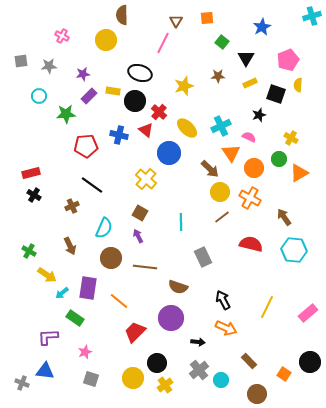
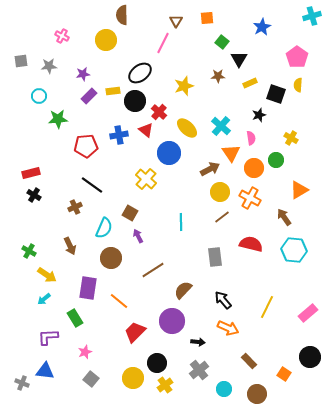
black triangle at (246, 58): moved 7 px left, 1 px down
pink pentagon at (288, 60): moved 9 px right, 3 px up; rotated 15 degrees counterclockwise
black ellipse at (140, 73): rotated 55 degrees counterclockwise
yellow rectangle at (113, 91): rotated 16 degrees counterclockwise
green star at (66, 114): moved 8 px left, 5 px down
cyan cross at (221, 126): rotated 24 degrees counterclockwise
blue cross at (119, 135): rotated 24 degrees counterclockwise
pink semicircle at (249, 137): moved 2 px right, 1 px down; rotated 56 degrees clockwise
green circle at (279, 159): moved 3 px left, 1 px down
brown arrow at (210, 169): rotated 72 degrees counterclockwise
orange triangle at (299, 173): moved 17 px down
brown cross at (72, 206): moved 3 px right, 1 px down
brown square at (140, 213): moved 10 px left
gray rectangle at (203, 257): moved 12 px right; rotated 18 degrees clockwise
brown line at (145, 267): moved 8 px right, 3 px down; rotated 40 degrees counterclockwise
brown semicircle at (178, 287): moved 5 px right, 3 px down; rotated 114 degrees clockwise
cyan arrow at (62, 293): moved 18 px left, 6 px down
black arrow at (223, 300): rotated 12 degrees counterclockwise
green rectangle at (75, 318): rotated 24 degrees clockwise
purple circle at (171, 318): moved 1 px right, 3 px down
orange arrow at (226, 328): moved 2 px right
black circle at (310, 362): moved 5 px up
gray square at (91, 379): rotated 21 degrees clockwise
cyan circle at (221, 380): moved 3 px right, 9 px down
